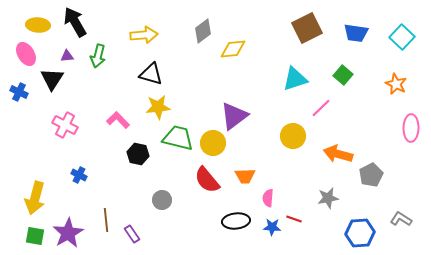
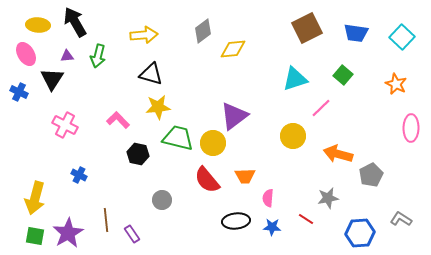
red line at (294, 219): moved 12 px right; rotated 14 degrees clockwise
